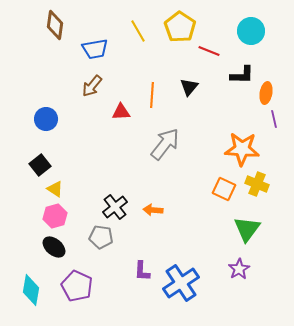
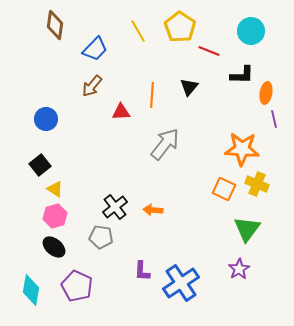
blue trapezoid: rotated 36 degrees counterclockwise
